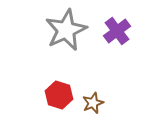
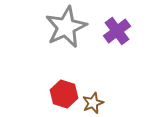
gray star: moved 3 px up
red hexagon: moved 5 px right, 1 px up
